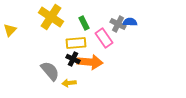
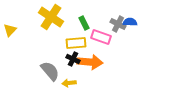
pink rectangle: moved 3 px left, 1 px up; rotated 36 degrees counterclockwise
